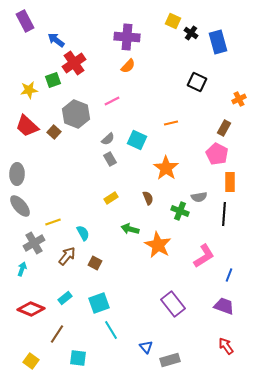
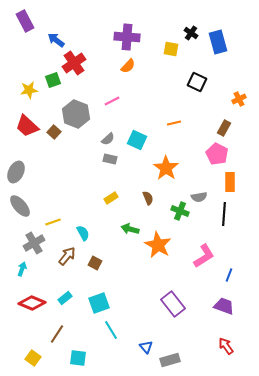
yellow square at (173, 21): moved 2 px left, 28 px down; rotated 14 degrees counterclockwise
orange line at (171, 123): moved 3 px right
gray rectangle at (110, 159): rotated 48 degrees counterclockwise
gray ellipse at (17, 174): moved 1 px left, 2 px up; rotated 25 degrees clockwise
red diamond at (31, 309): moved 1 px right, 6 px up
yellow square at (31, 361): moved 2 px right, 3 px up
